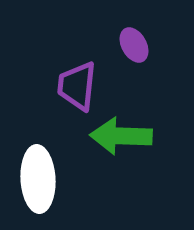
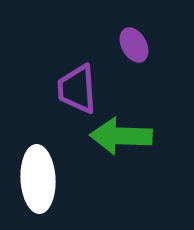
purple trapezoid: moved 3 px down; rotated 10 degrees counterclockwise
